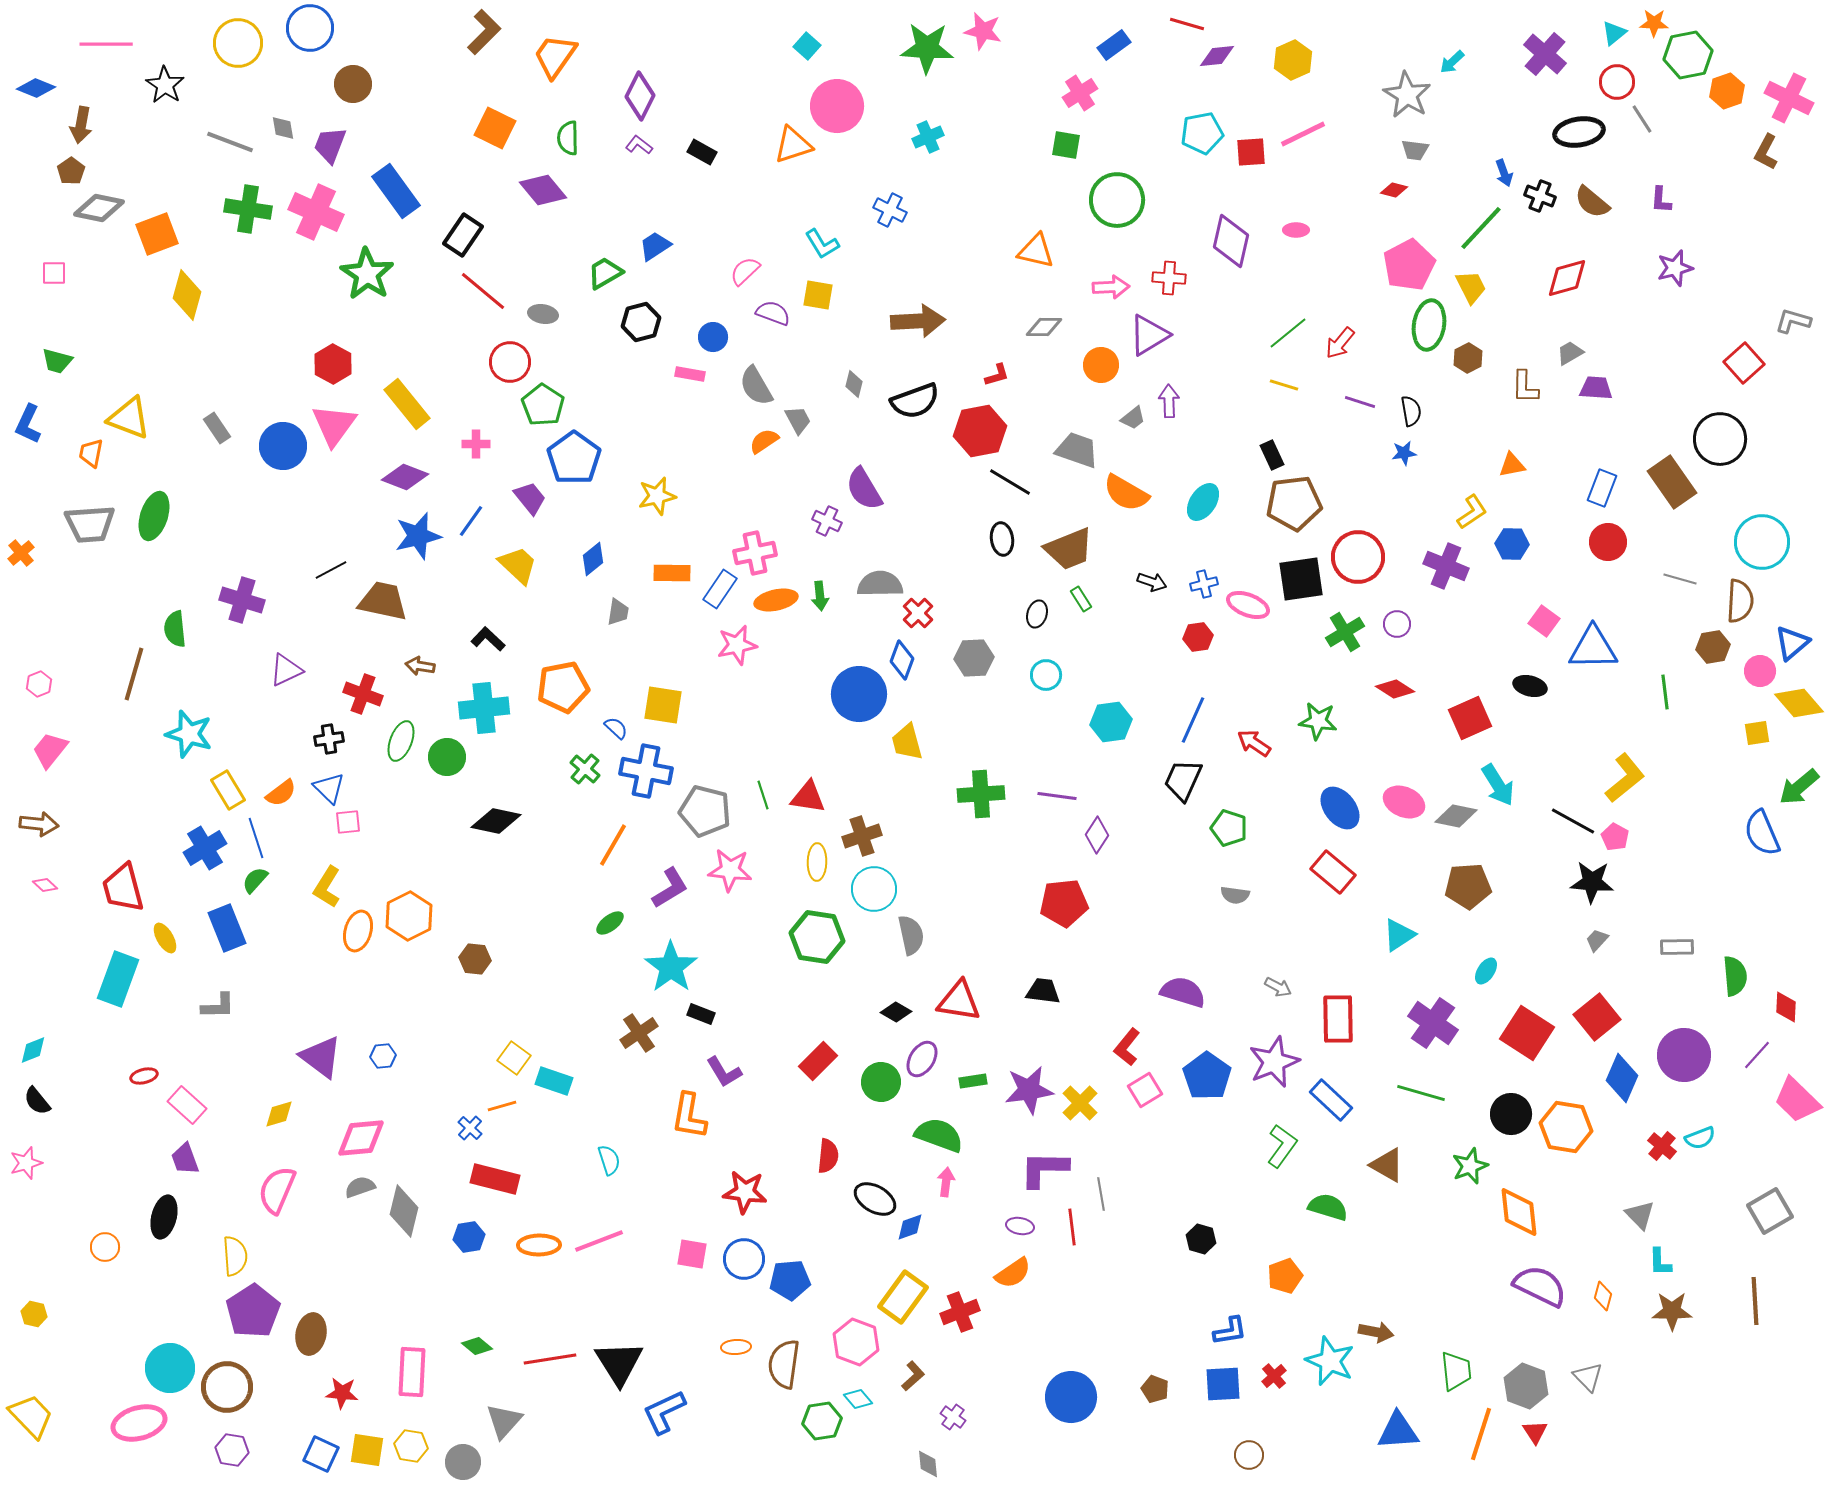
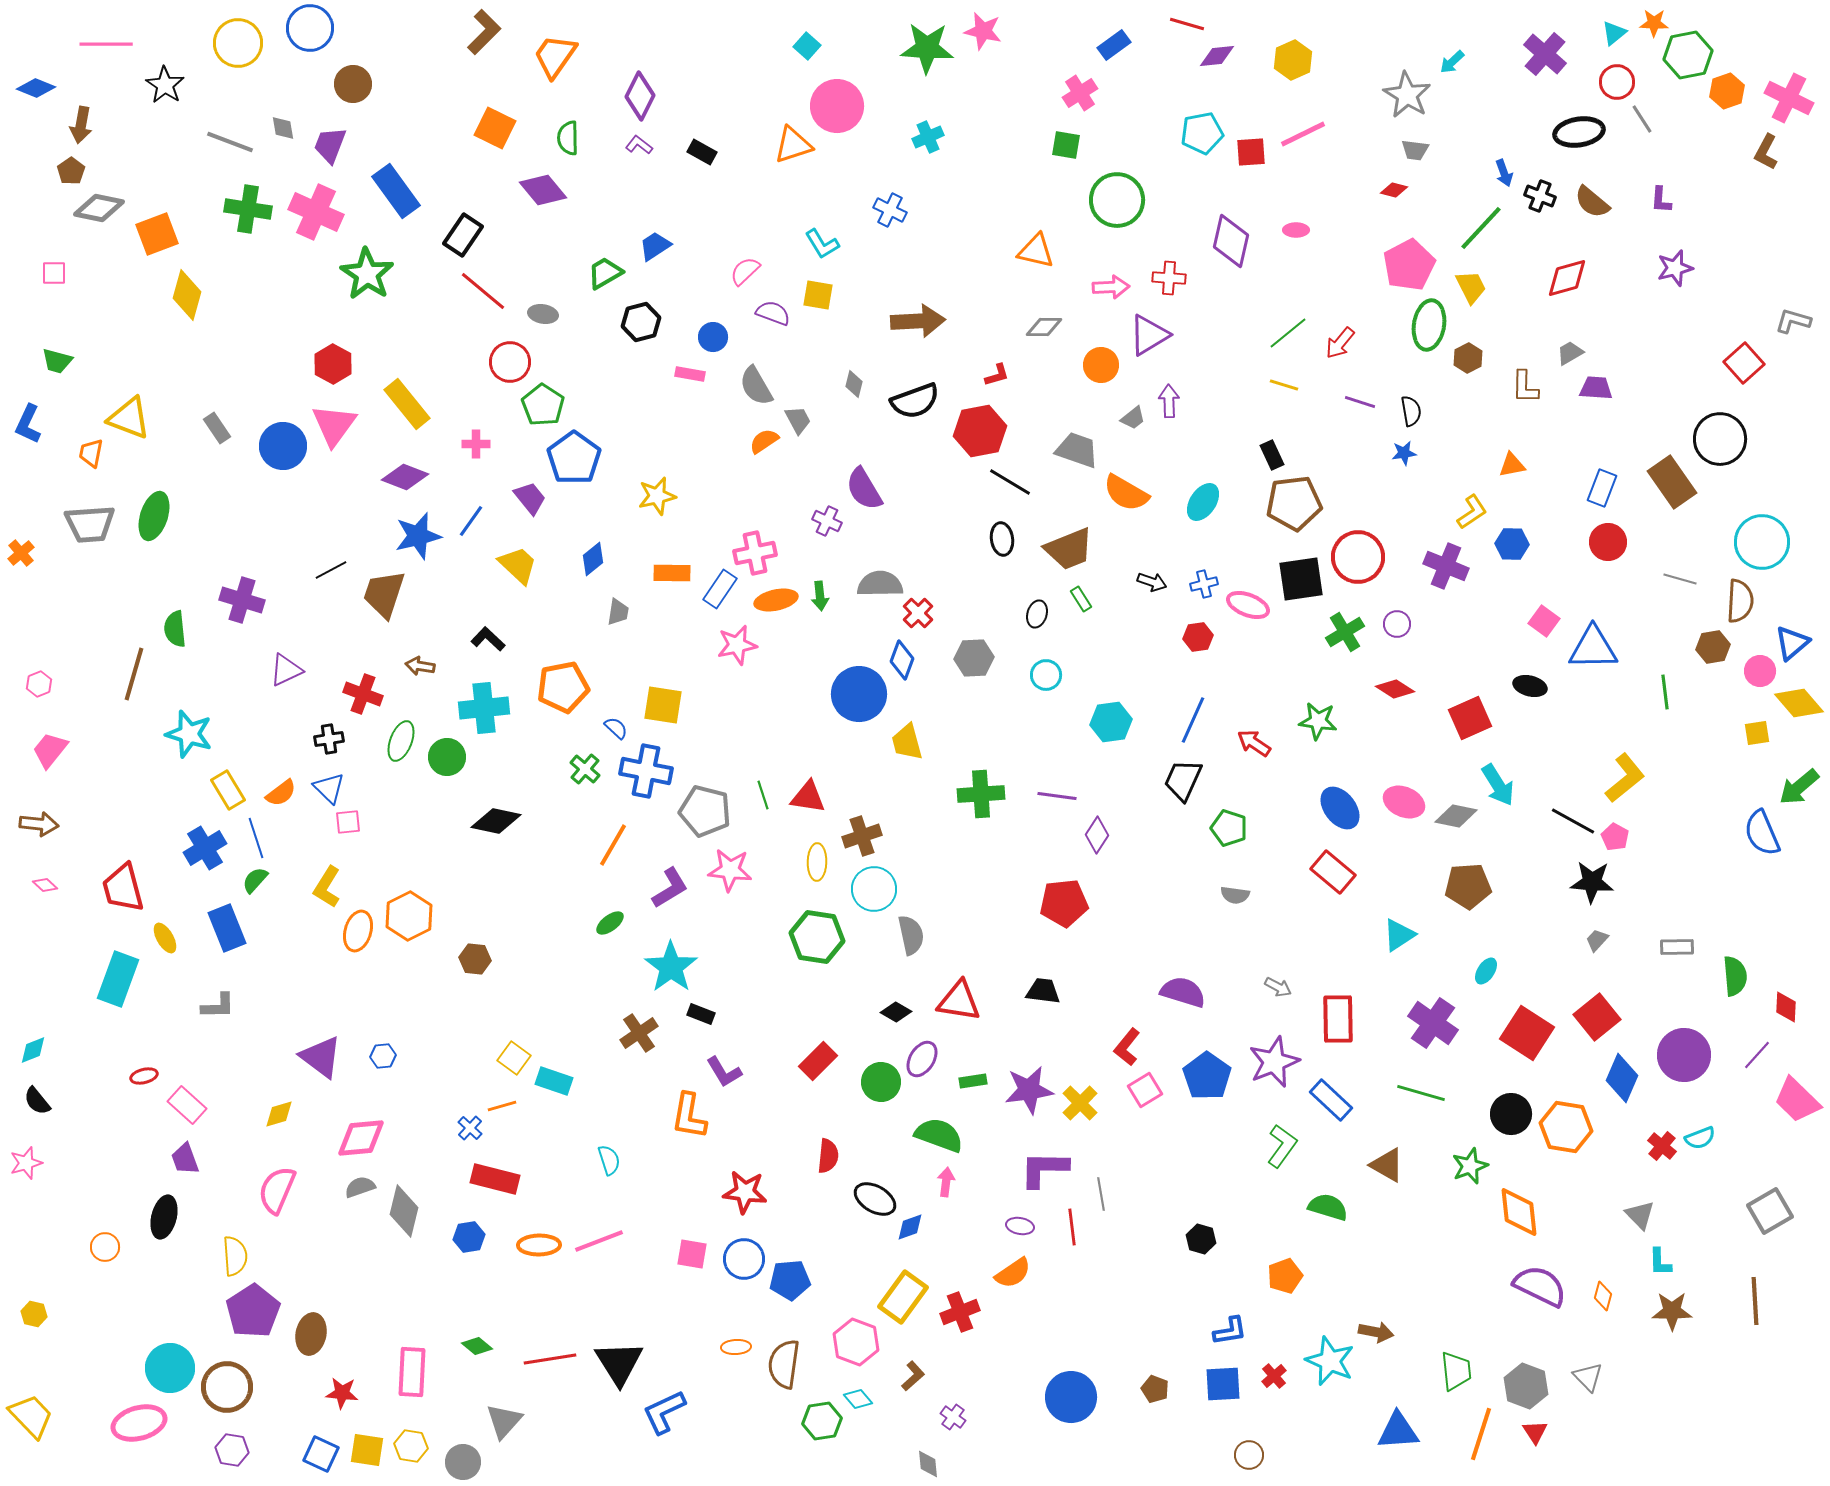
brown trapezoid at (383, 601): moved 1 px right, 7 px up; rotated 84 degrees counterclockwise
